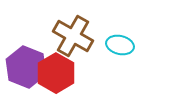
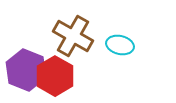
purple hexagon: moved 3 px down
red hexagon: moved 1 px left, 3 px down
